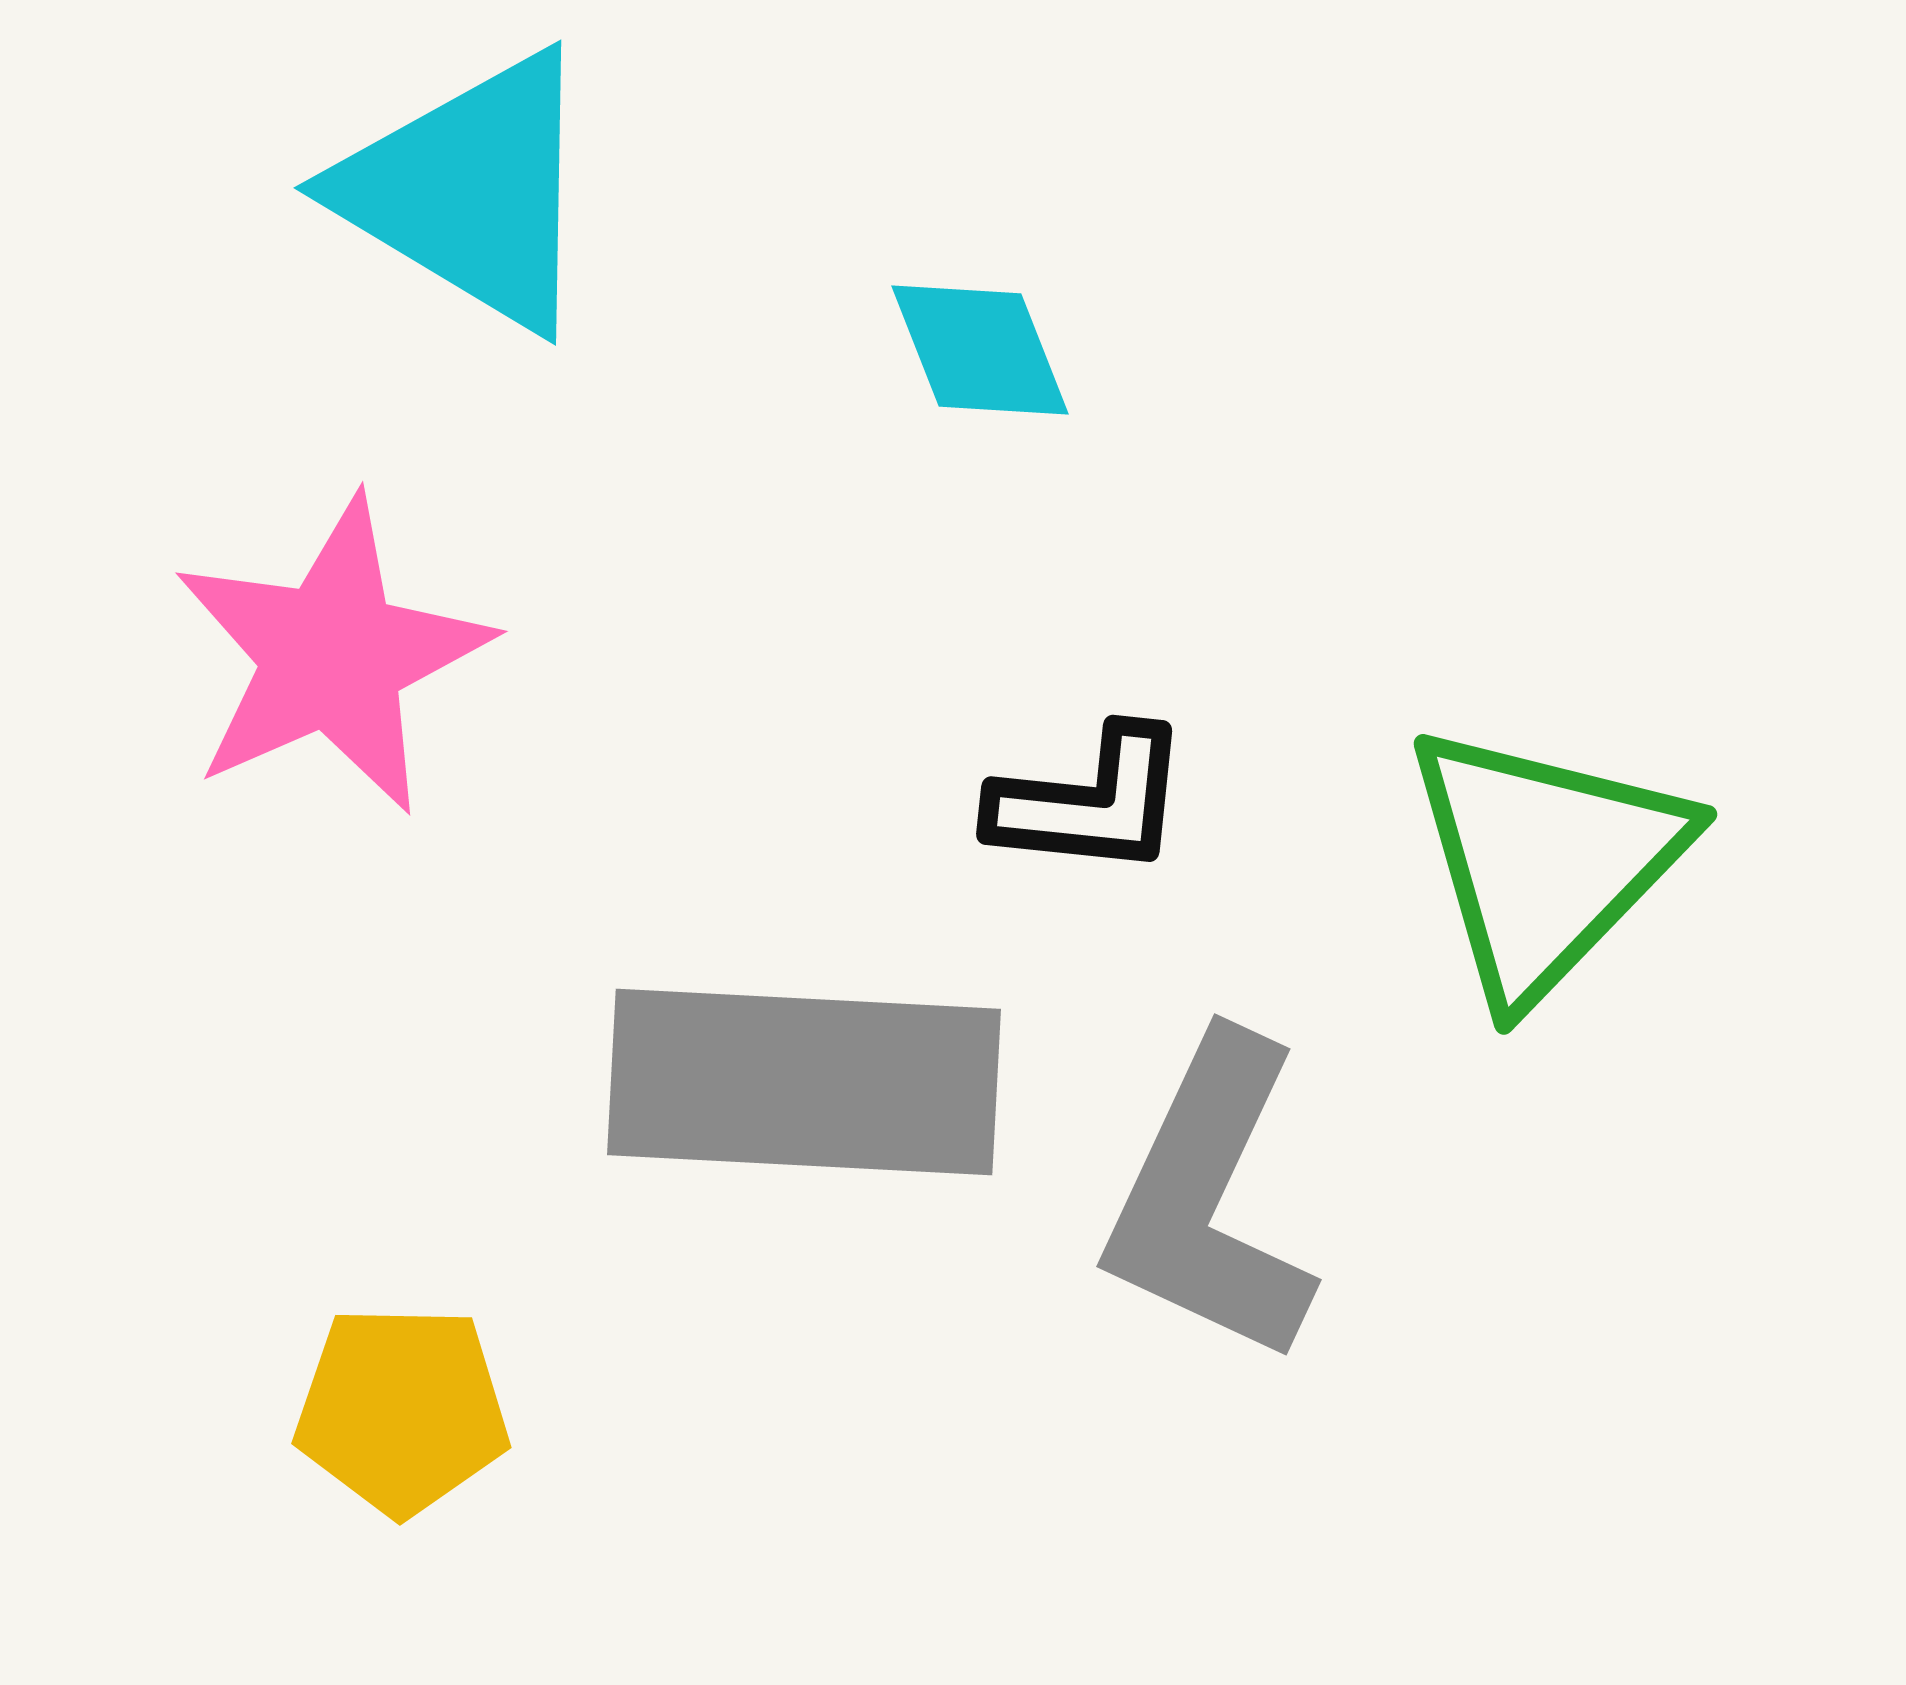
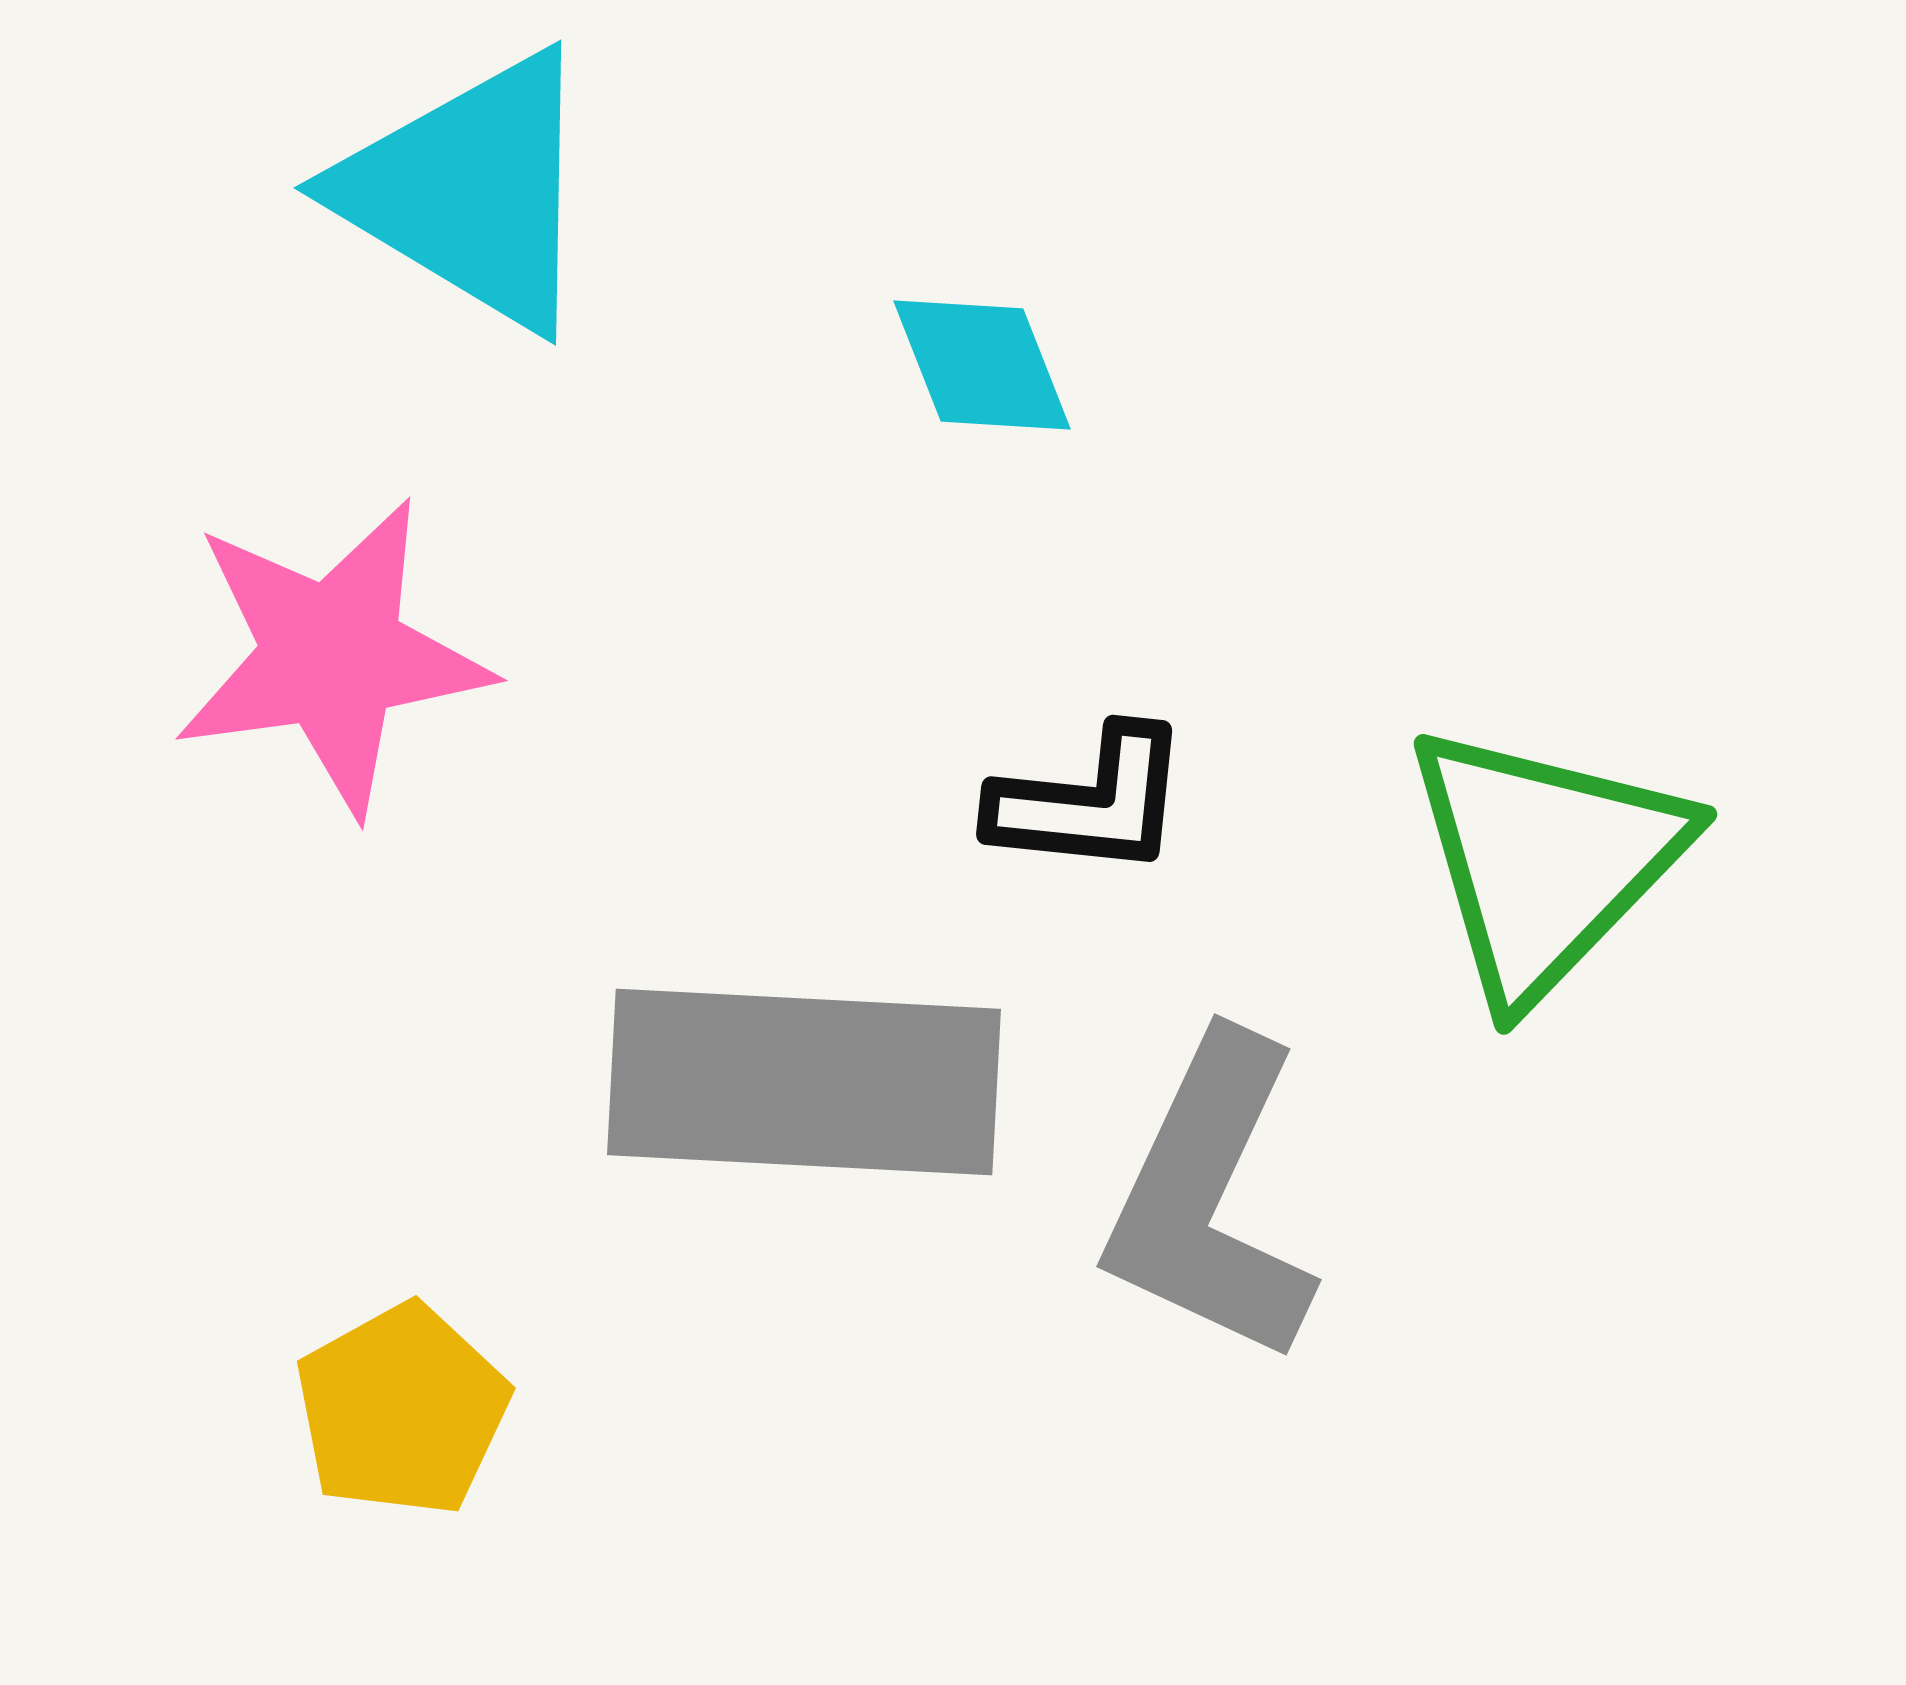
cyan diamond: moved 2 px right, 15 px down
pink star: rotated 16 degrees clockwise
yellow pentagon: rotated 30 degrees counterclockwise
